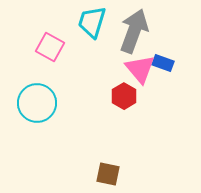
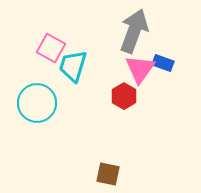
cyan trapezoid: moved 19 px left, 44 px down
pink square: moved 1 px right, 1 px down
pink triangle: rotated 16 degrees clockwise
